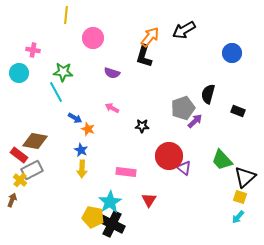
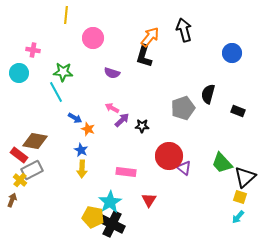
black arrow: rotated 105 degrees clockwise
purple arrow: moved 73 px left, 1 px up
green trapezoid: moved 3 px down
